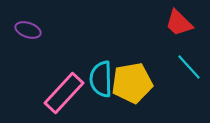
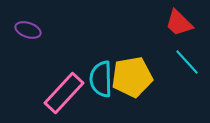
cyan line: moved 2 px left, 5 px up
yellow pentagon: moved 6 px up
